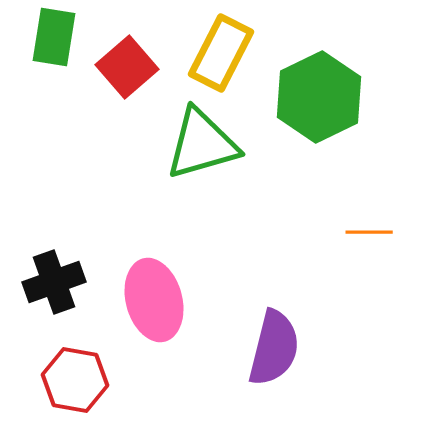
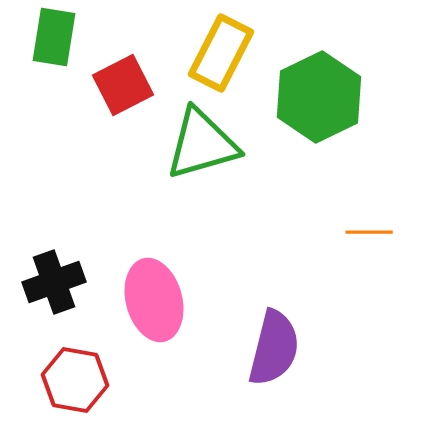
red square: moved 4 px left, 18 px down; rotated 14 degrees clockwise
